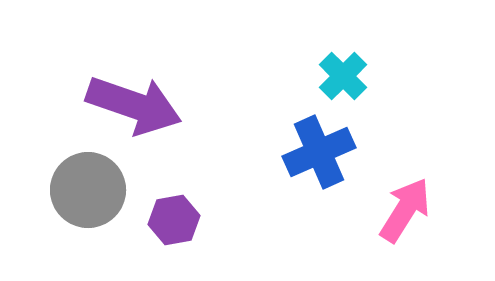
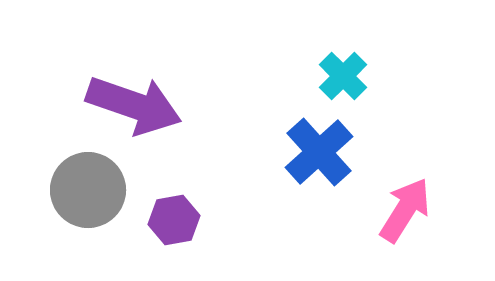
blue cross: rotated 18 degrees counterclockwise
